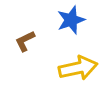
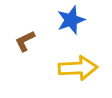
yellow arrow: rotated 9 degrees clockwise
